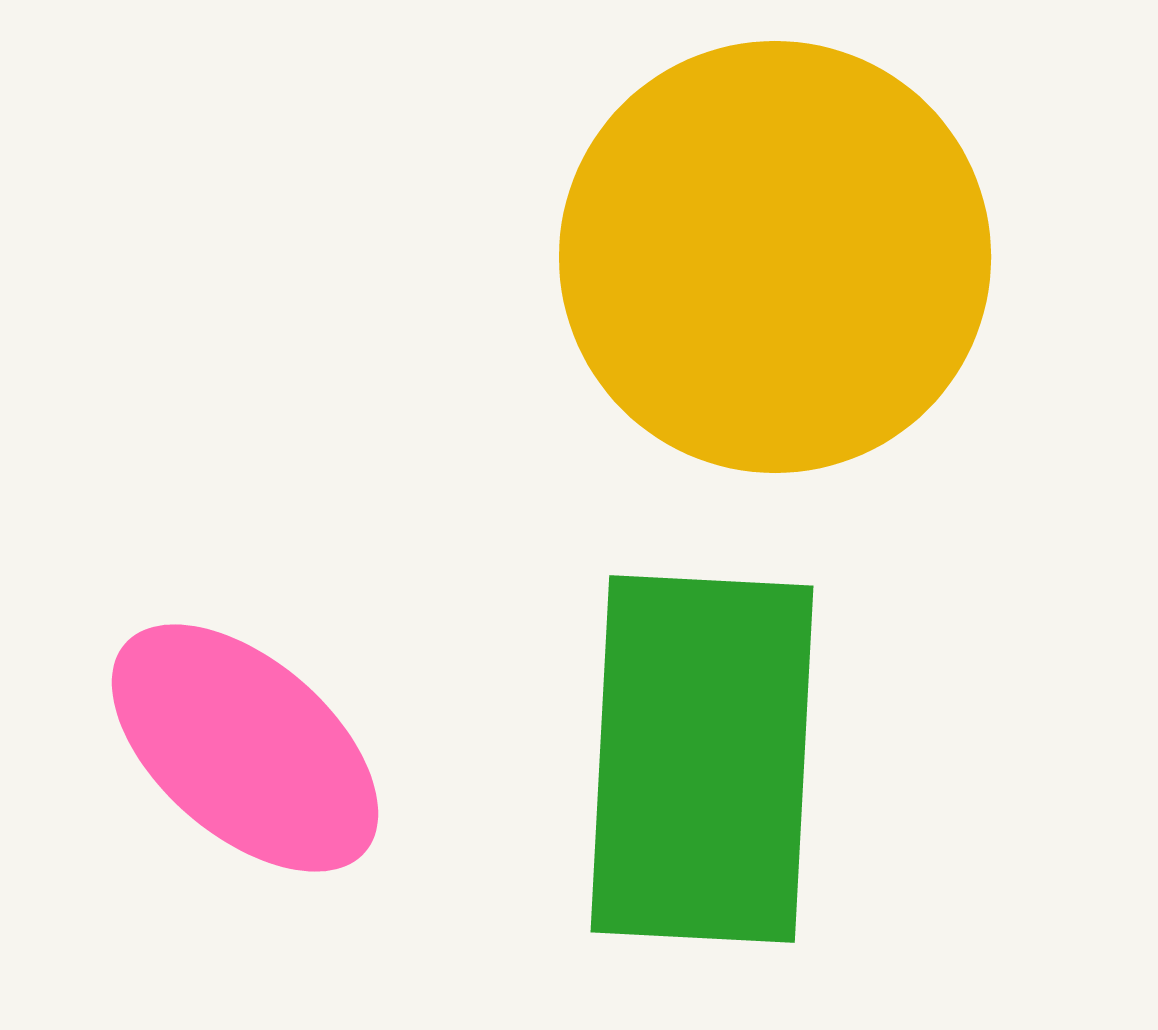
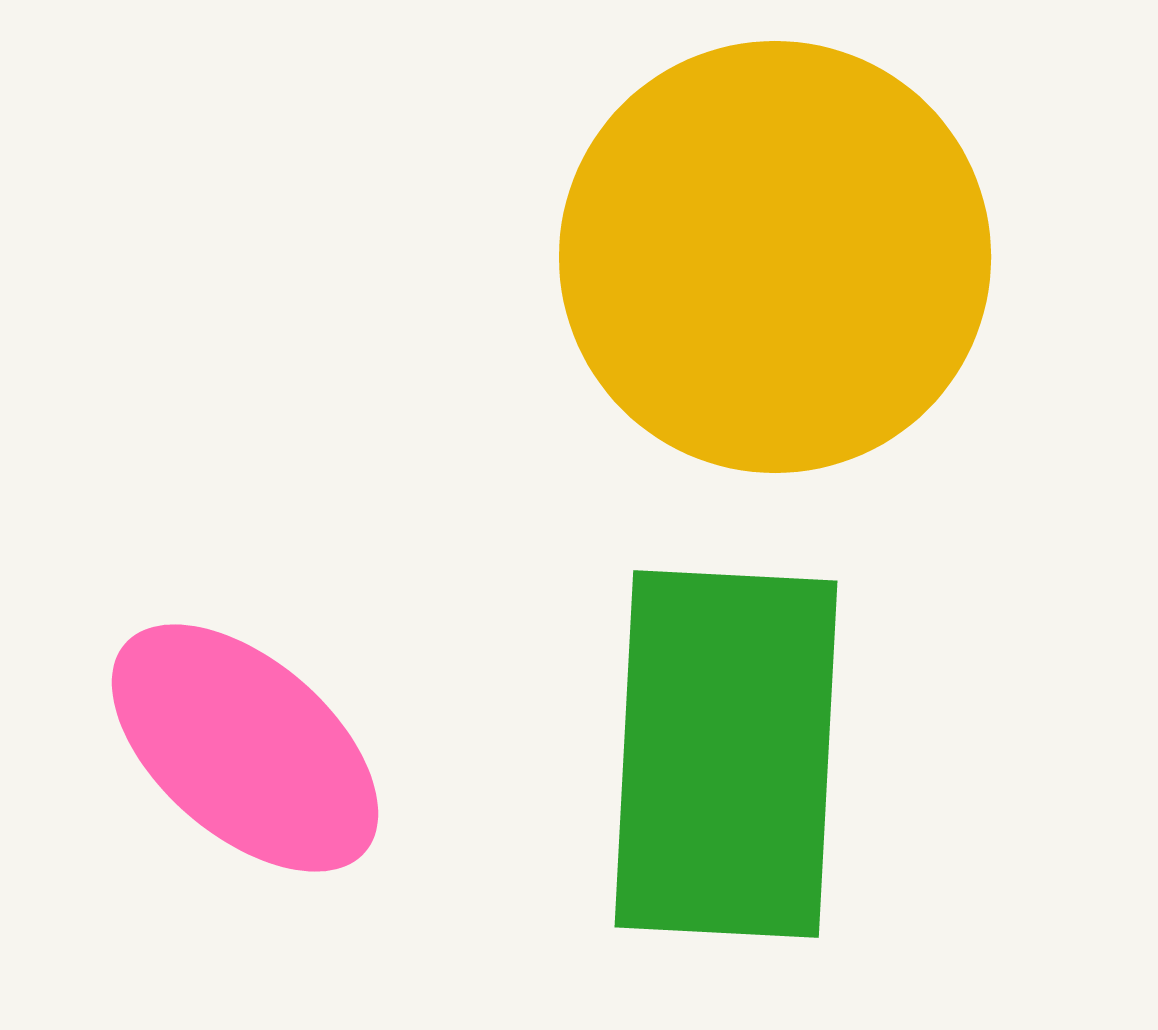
green rectangle: moved 24 px right, 5 px up
